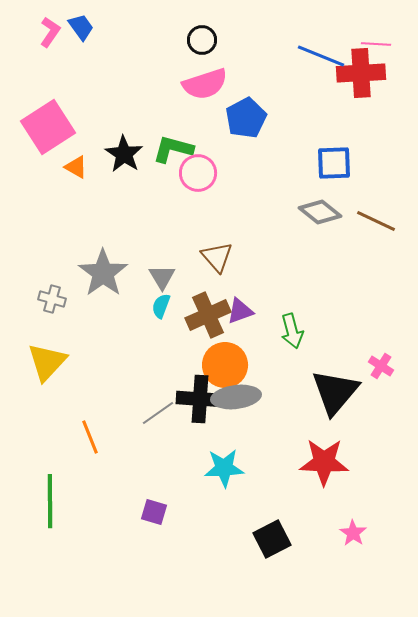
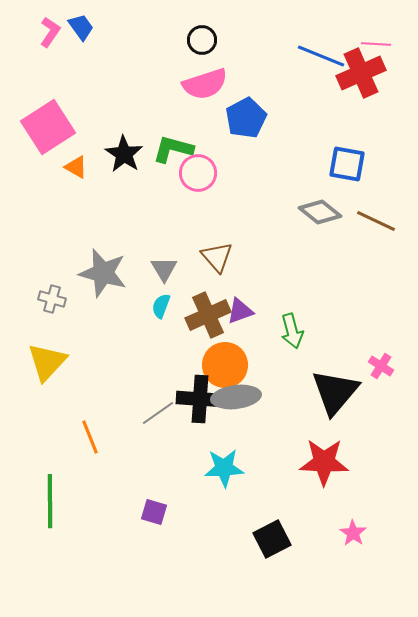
red cross: rotated 21 degrees counterclockwise
blue square: moved 13 px right, 1 px down; rotated 12 degrees clockwise
gray star: rotated 21 degrees counterclockwise
gray triangle: moved 2 px right, 8 px up
